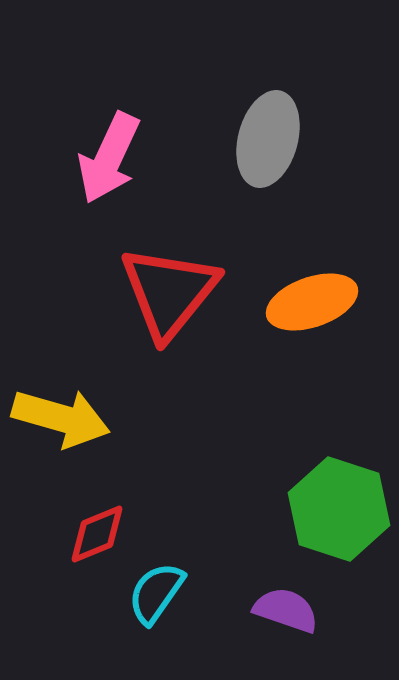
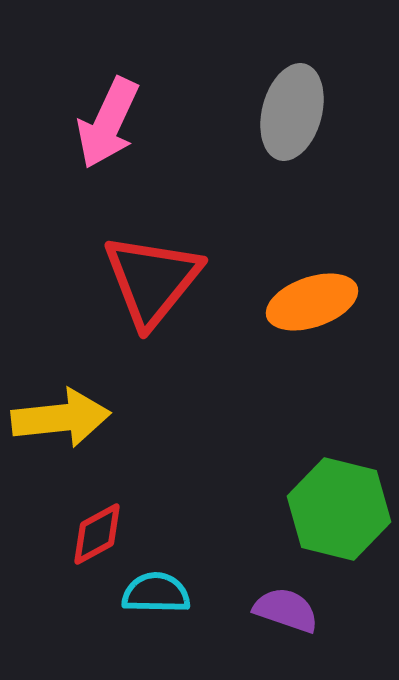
gray ellipse: moved 24 px right, 27 px up
pink arrow: moved 1 px left, 35 px up
red triangle: moved 17 px left, 12 px up
yellow arrow: rotated 22 degrees counterclockwise
green hexagon: rotated 4 degrees counterclockwise
red diamond: rotated 6 degrees counterclockwise
cyan semicircle: rotated 56 degrees clockwise
